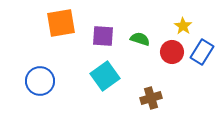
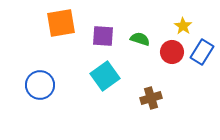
blue circle: moved 4 px down
